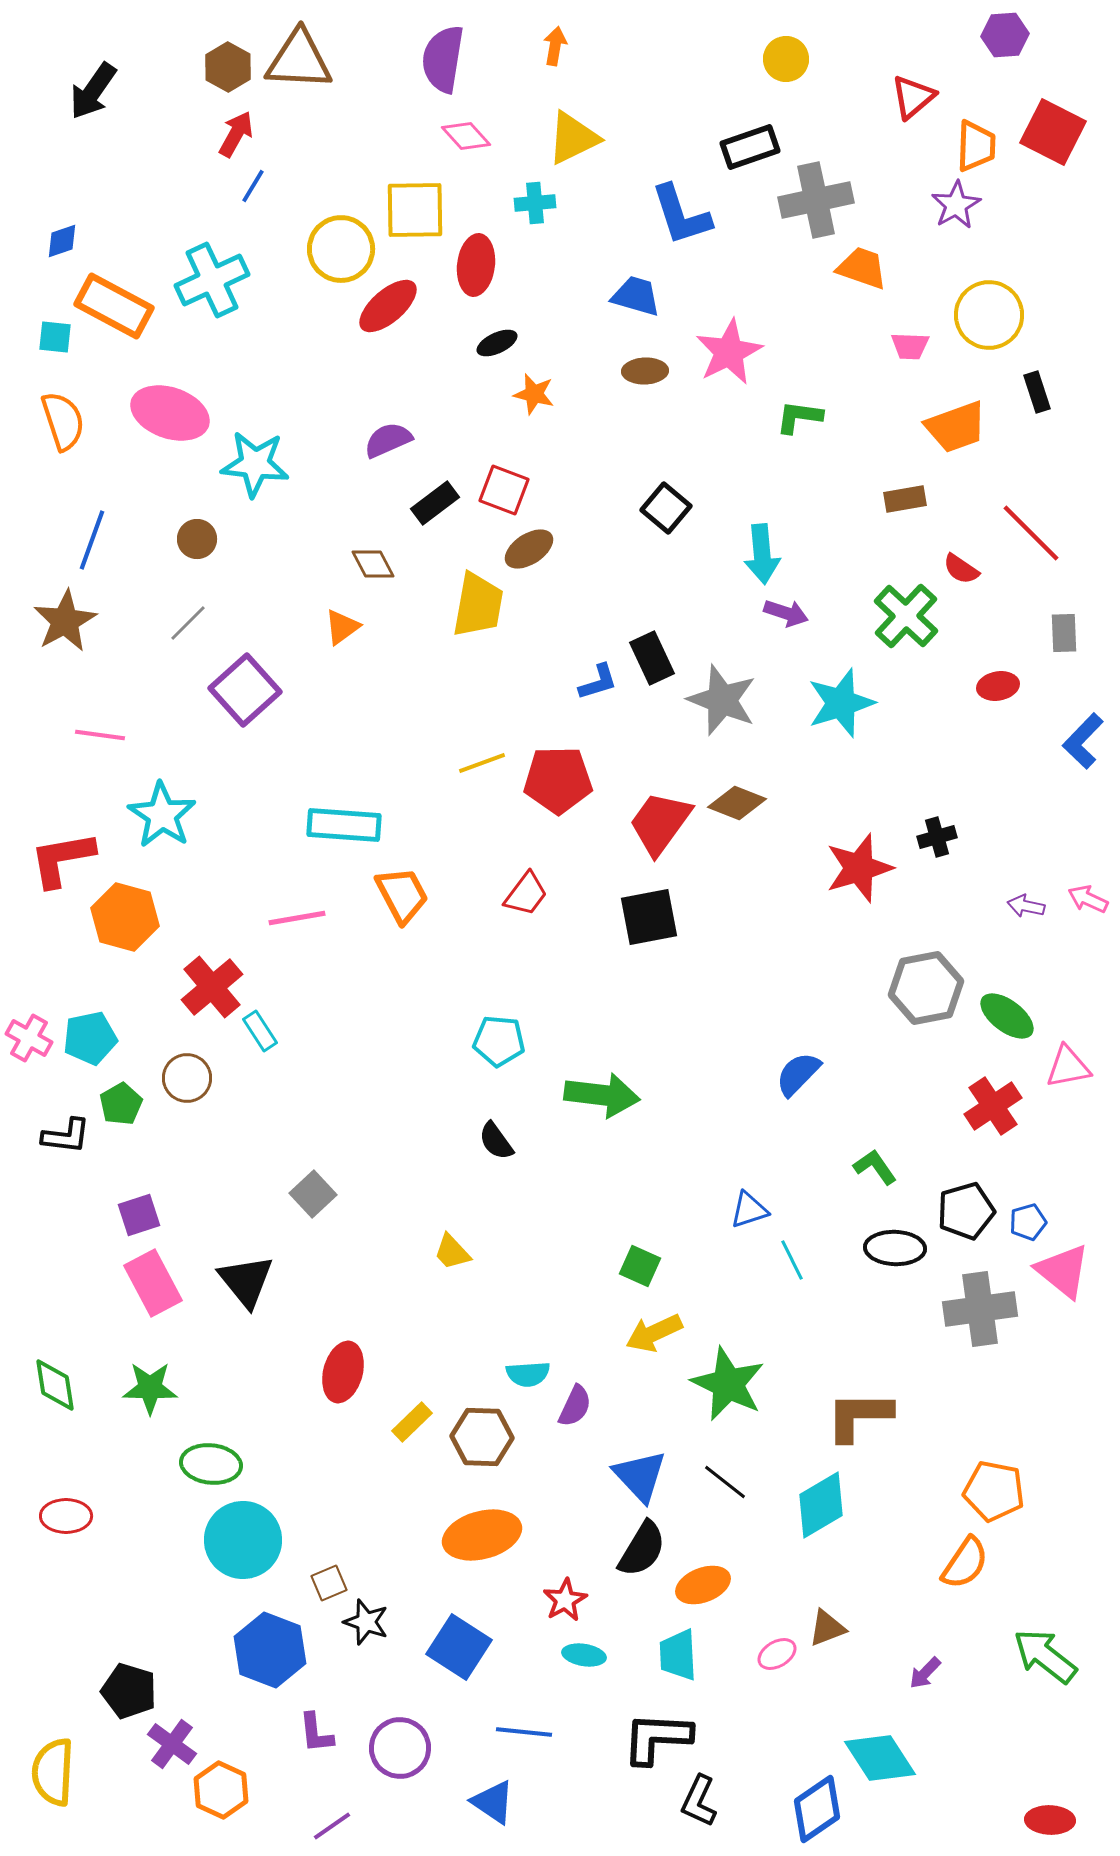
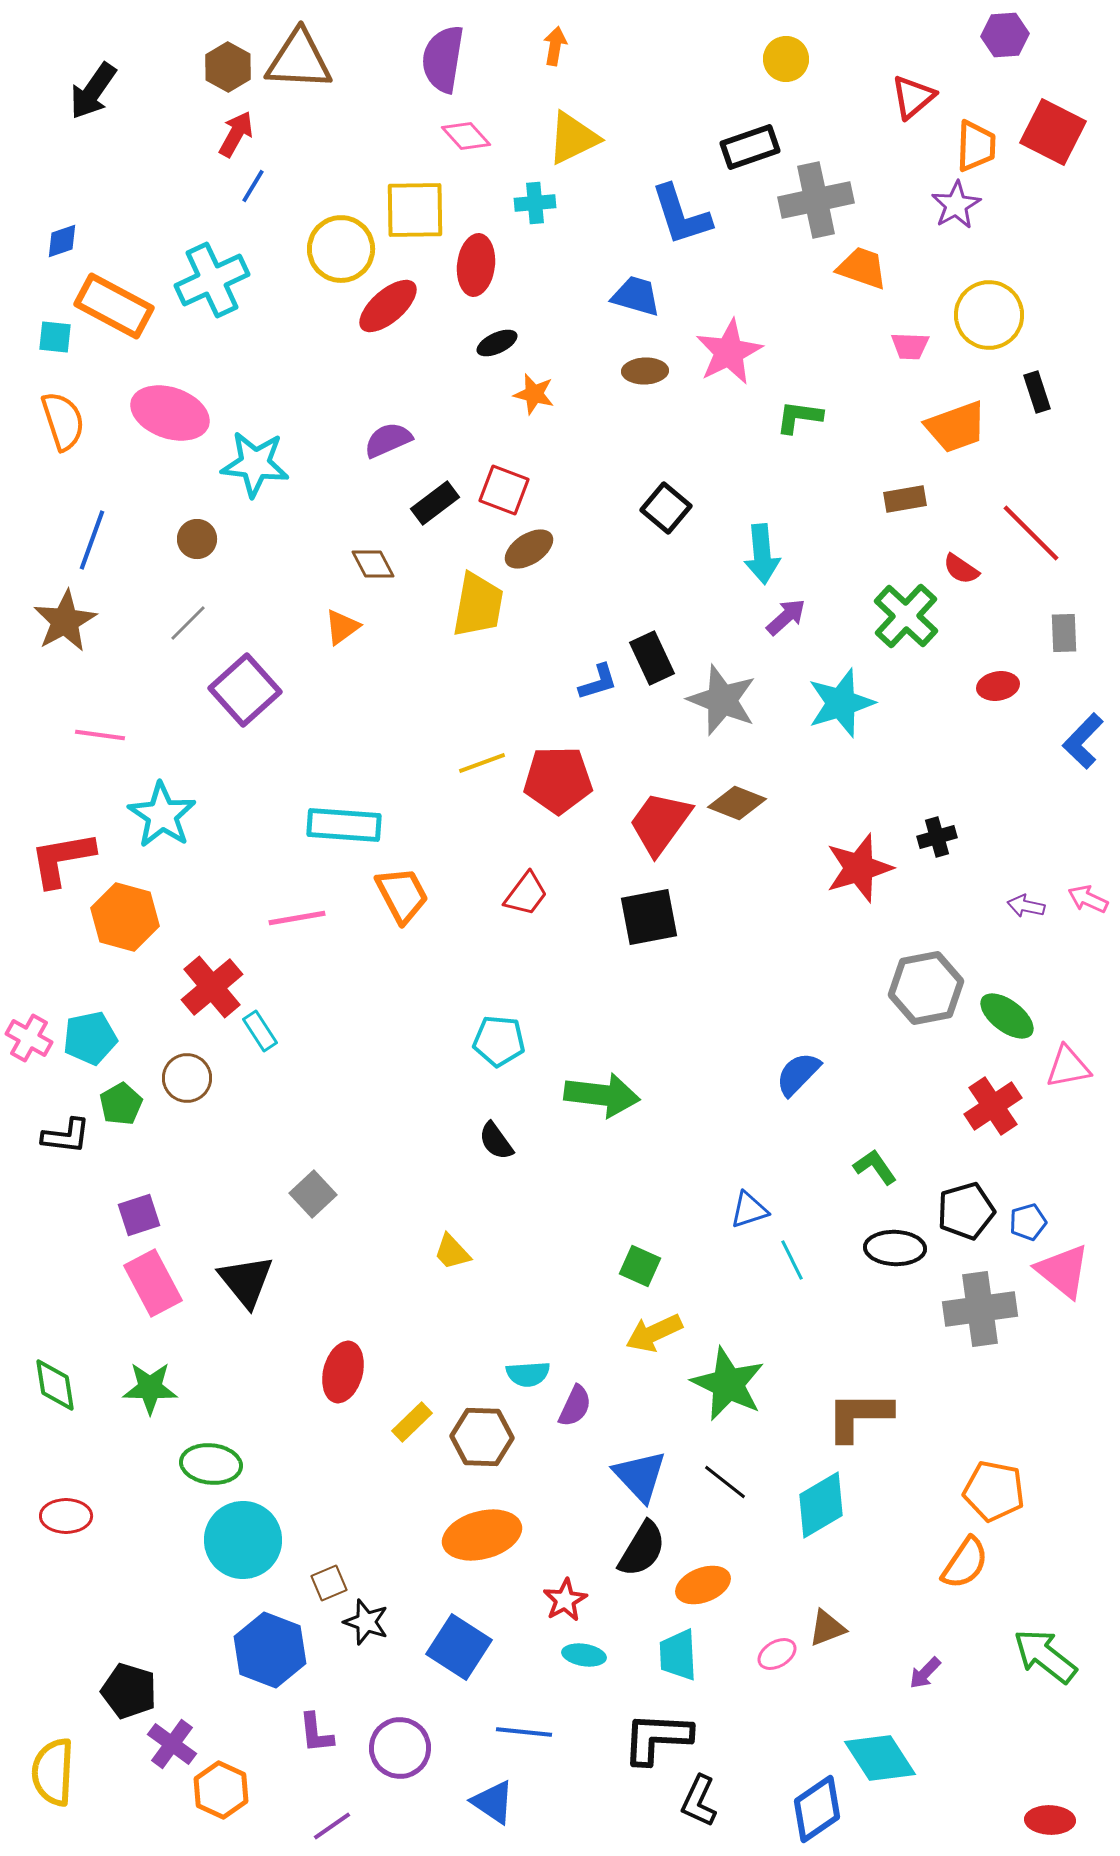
purple arrow at (786, 613): moved 4 px down; rotated 60 degrees counterclockwise
